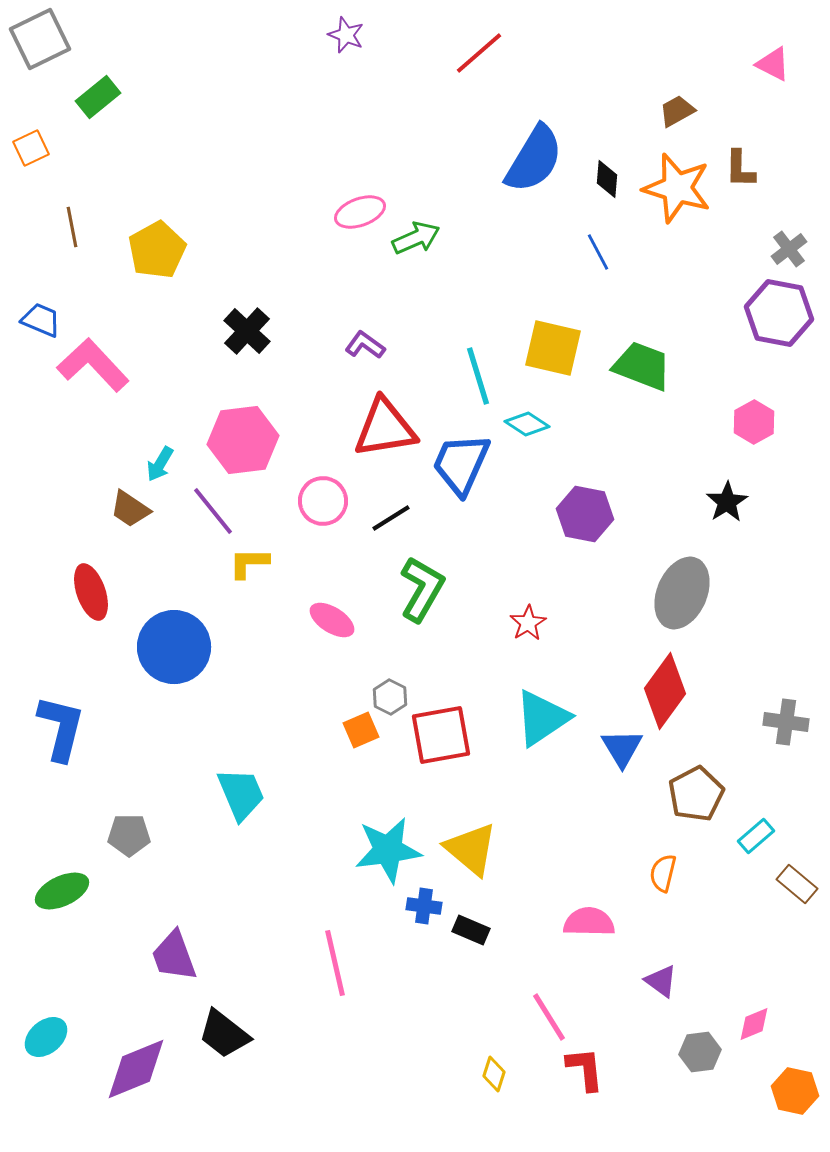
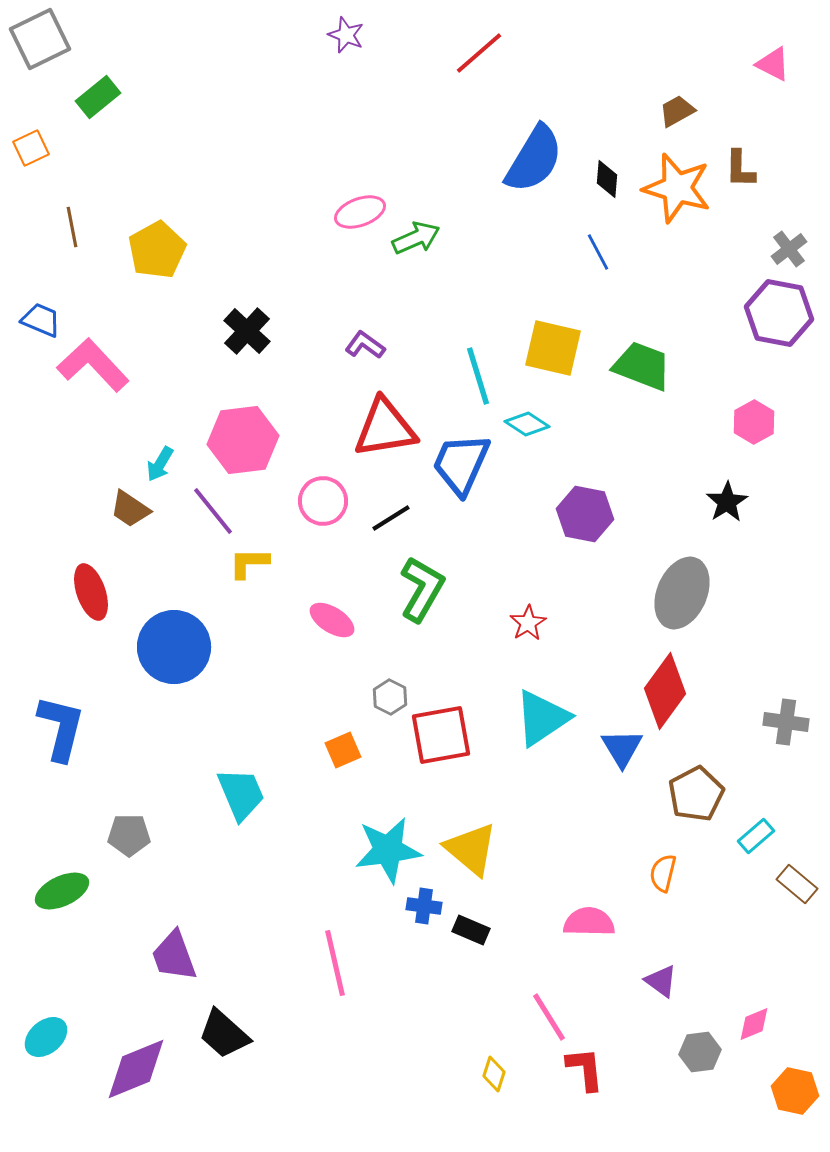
orange square at (361, 730): moved 18 px left, 20 px down
black trapezoid at (224, 1034): rotated 4 degrees clockwise
